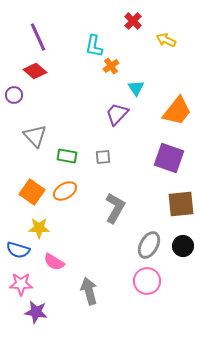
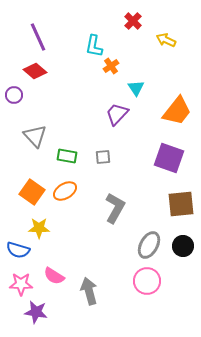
pink semicircle: moved 14 px down
